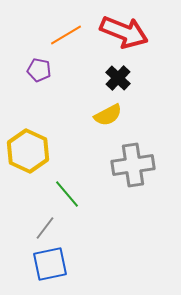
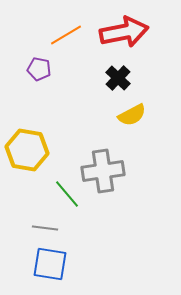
red arrow: rotated 33 degrees counterclockwise
purple pentagon: moved 1 px up
yellow semicircle: moved 24 px right
yellow hexagon: moved 1 px left, 1 px up; rotated 15 degrees counterclockwise
gray cross: moved 30 px left, 6 px down
gray line: rotated 60 degrees clockwise
blue square: rotated 21 degrees clockwise
